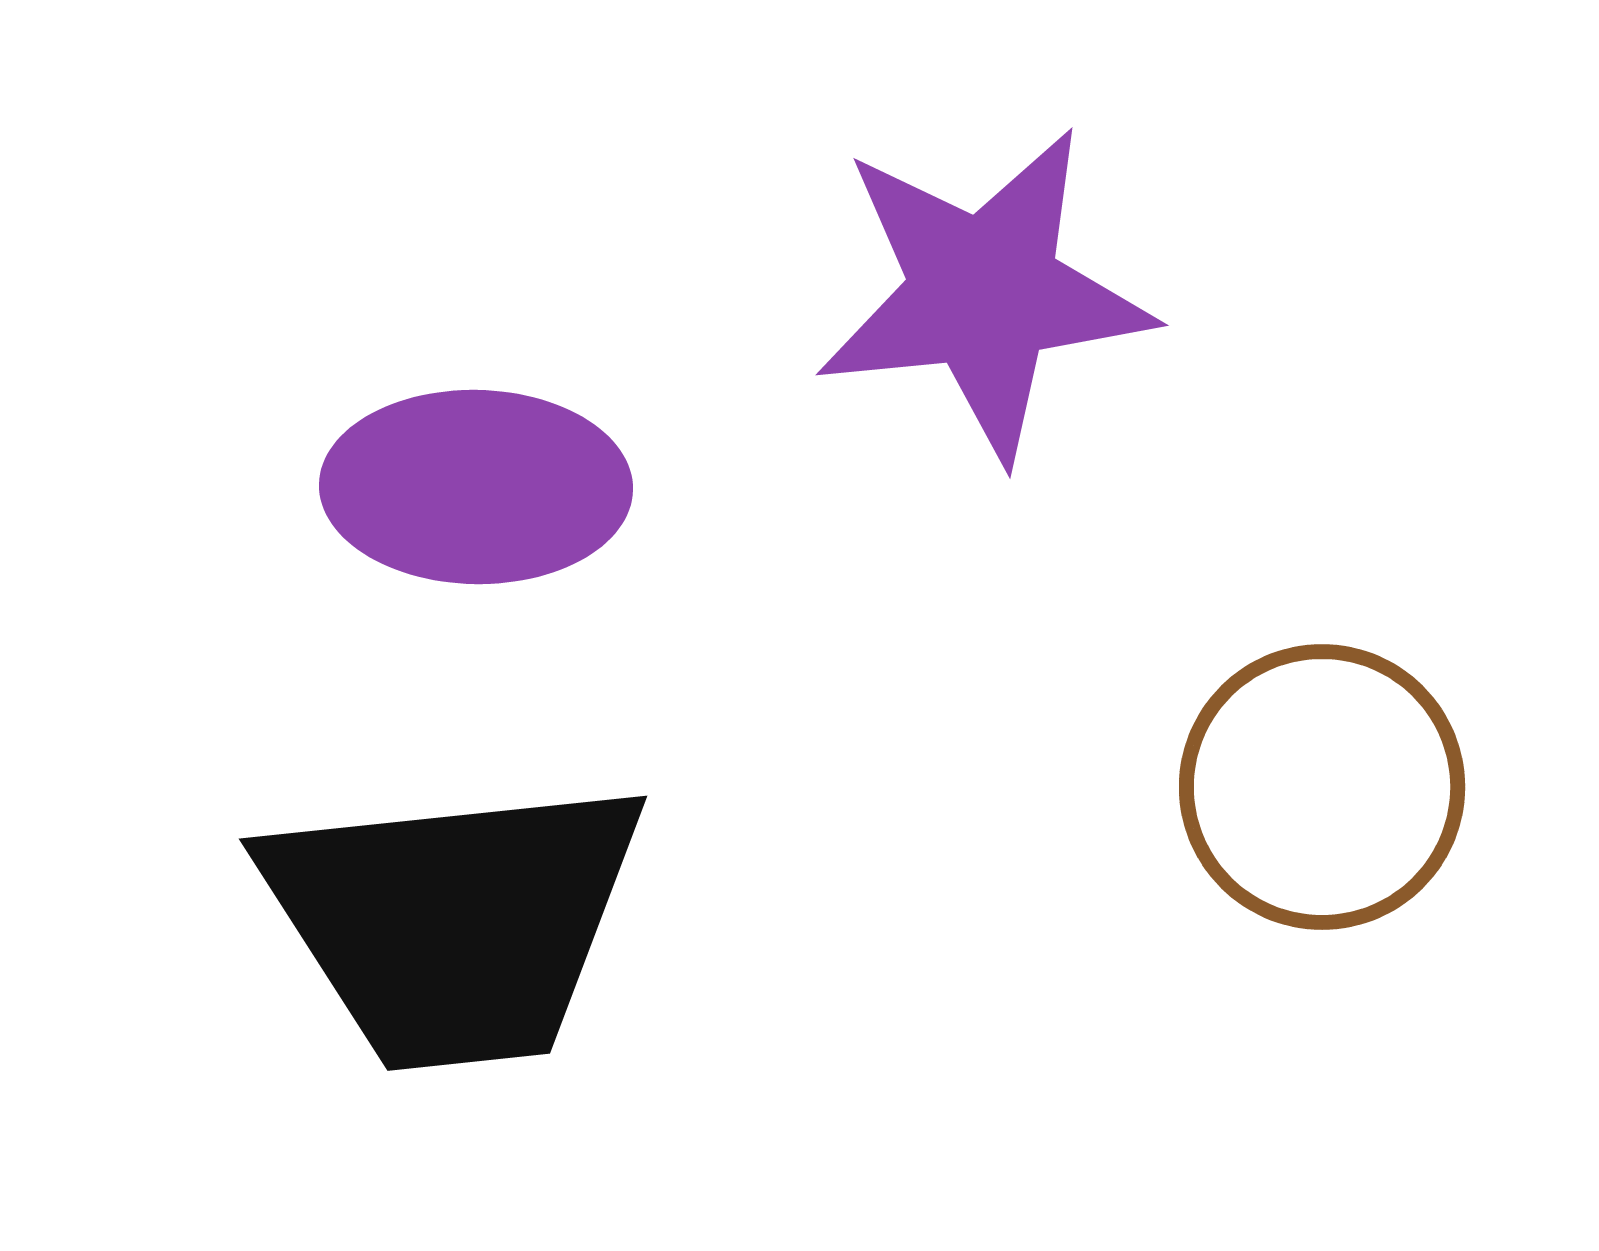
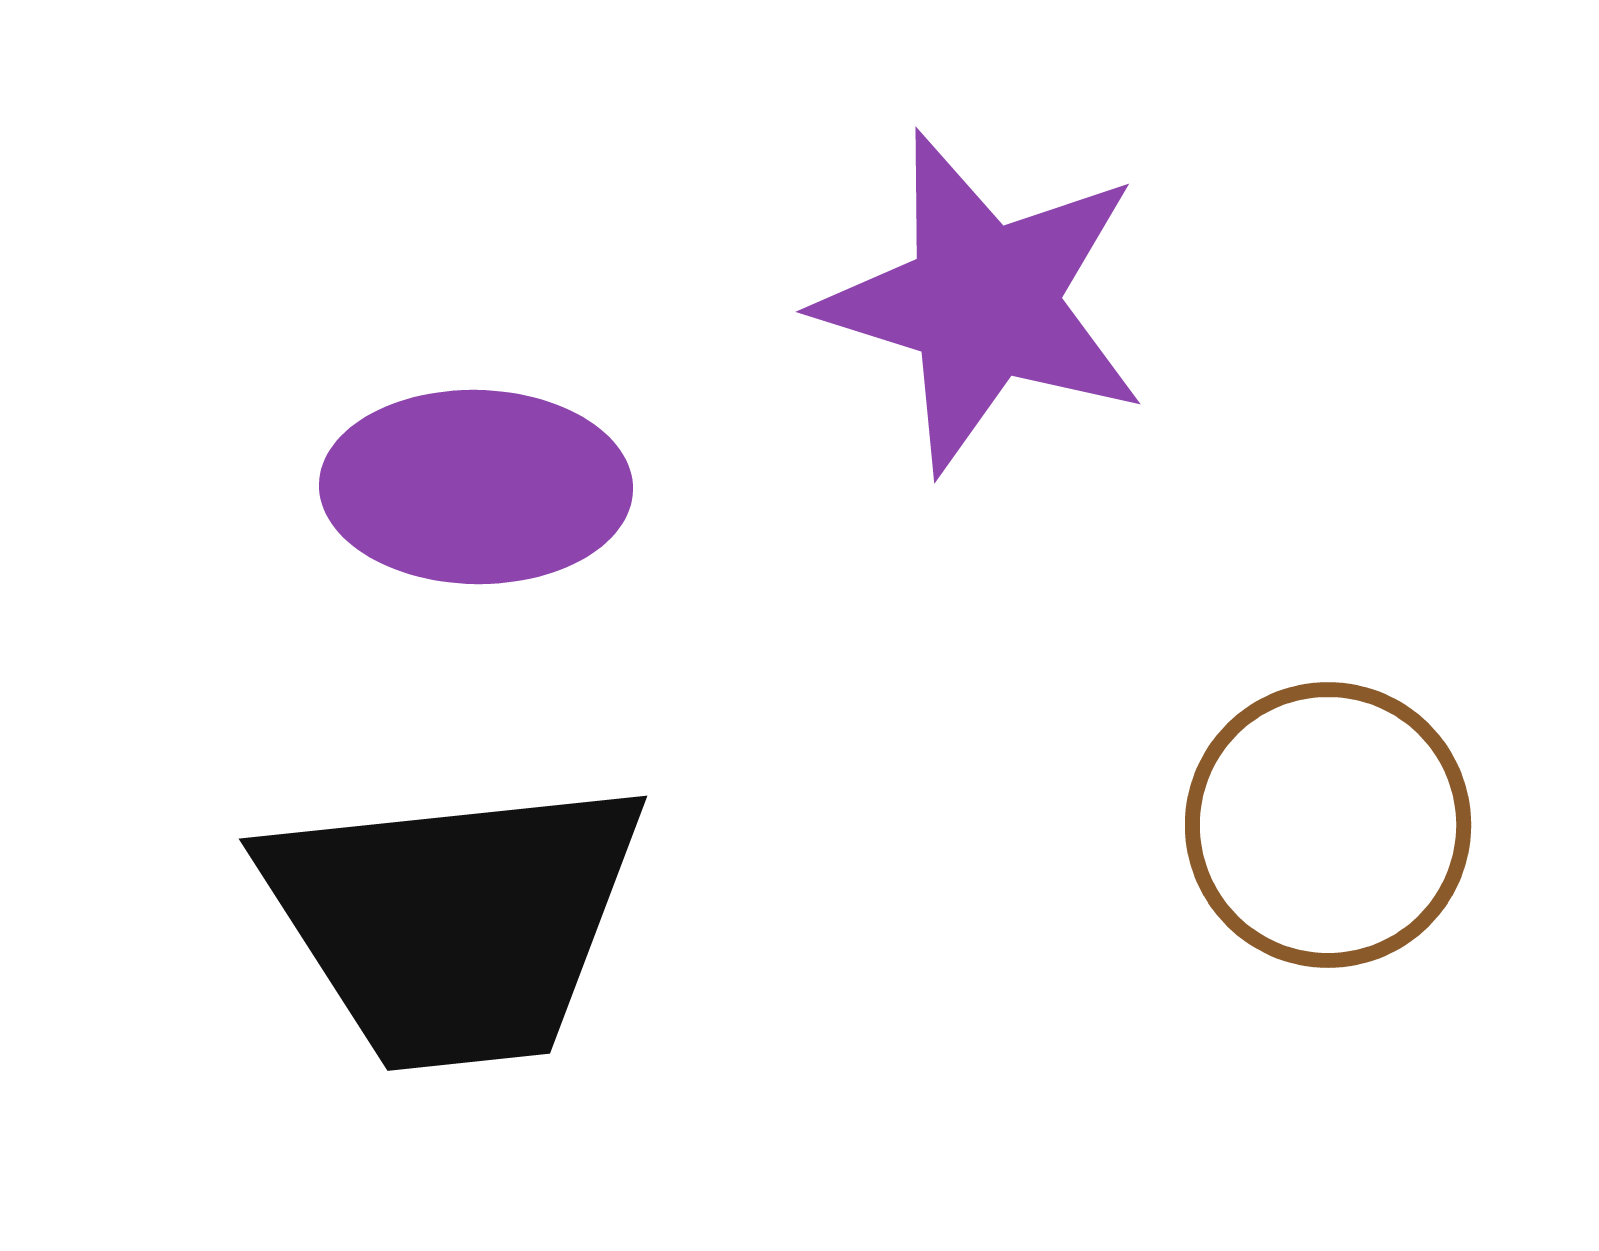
purple star: moved 1 px left, 9 px down; rotated 23 degrees clockwise
brown circle: moved 6 px right, 38 px down
